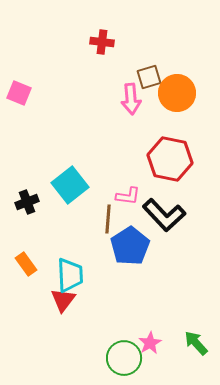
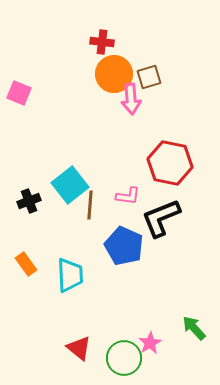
orange circle: moved 63 px left, 19 px up
red hexagon: moved 4 px down
black cross: moved 2 px right, 1 px up
black L-shape: moved 3 px left, 3 px down; rotated 111 degrees clockwise
brown line: moved 18 px left, 14 px up
blue pentagon: moved 6 px left; rotated 15 degrees counterclockwise
red triangle: moved 16 px right, 48 px down; rotated 28 degrees counterclockwise
green arrow: moved 2 px left, 15 px up
